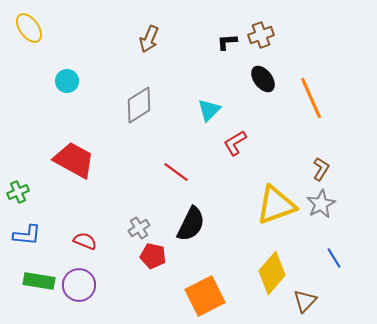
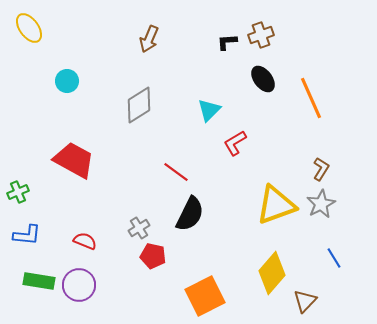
black semicircle: moved 1 px left, 10 px up
